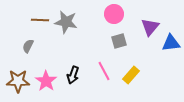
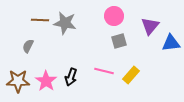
pink circle: moved 2 px down
gray star: moved 1 px left, 1 px down
purple triangle: moved 1 px up
pink line: rotated 48 degrees counterclockwise
black arrow: moved 2 px left, 2 px down
